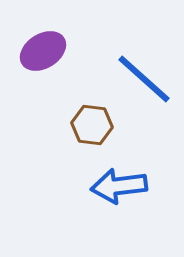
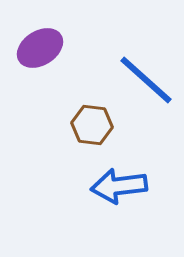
purple ellipse: moved 3 px left, 3 px up
blue line: moved 2 px right, 1 px down
